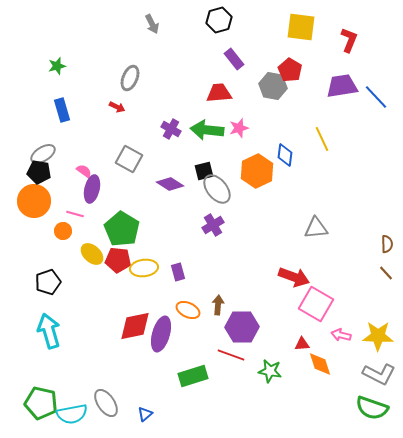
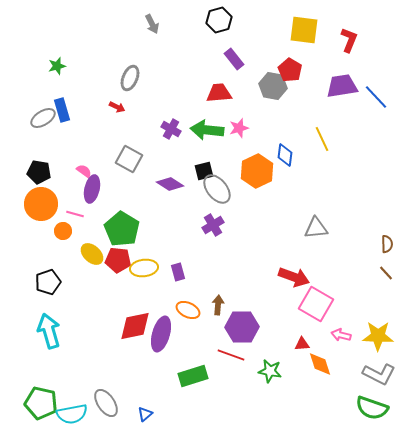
yellow square at (301, 27): moved 3 px right, 3 px down
gray ellipse at (43, 154): moved 36 px up
orange circle at (34, 201): moved 7 px right, 3 px down
